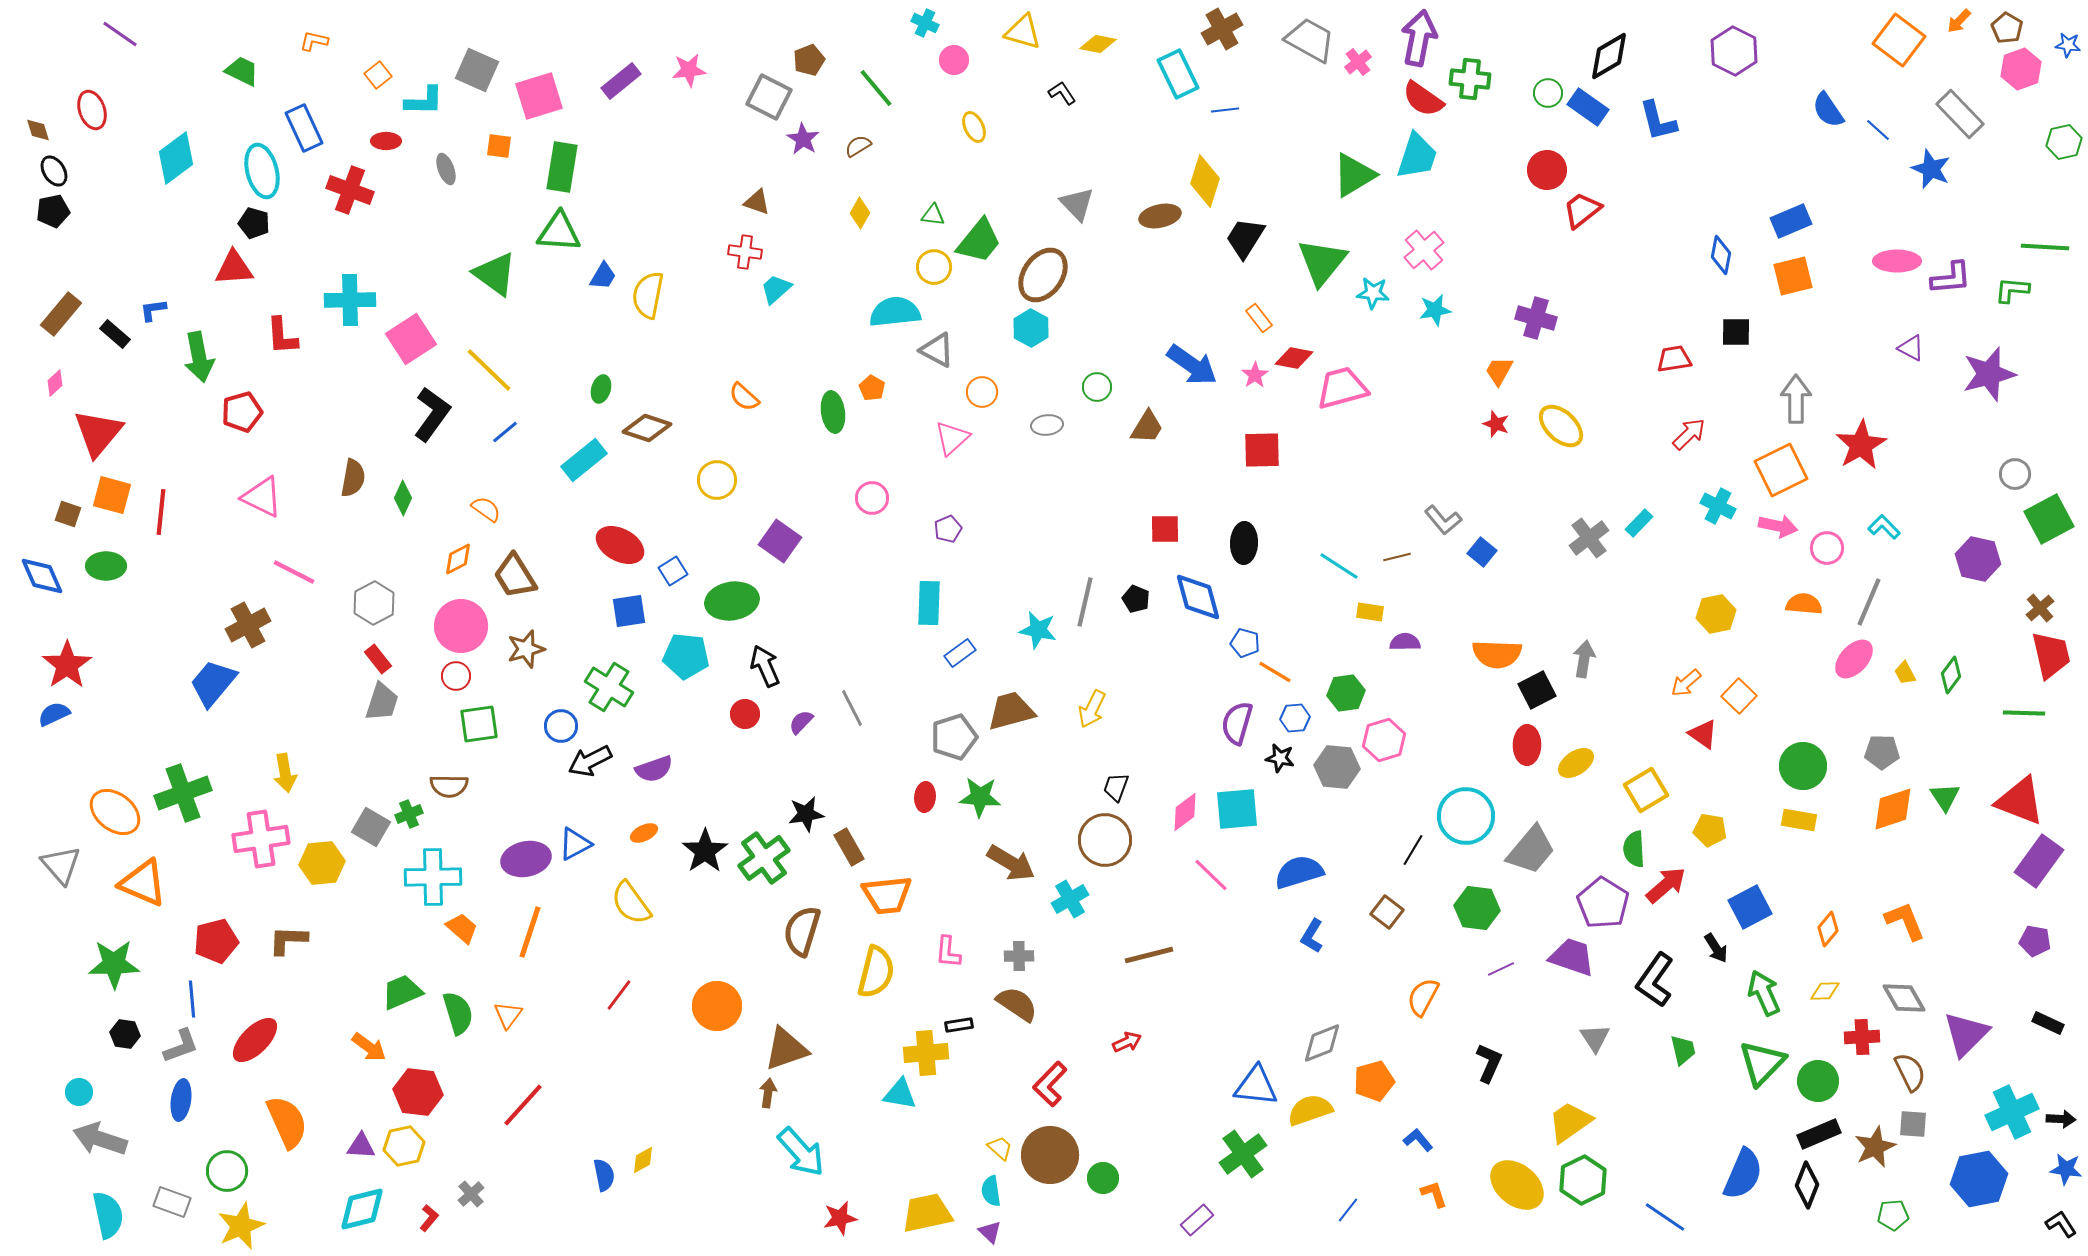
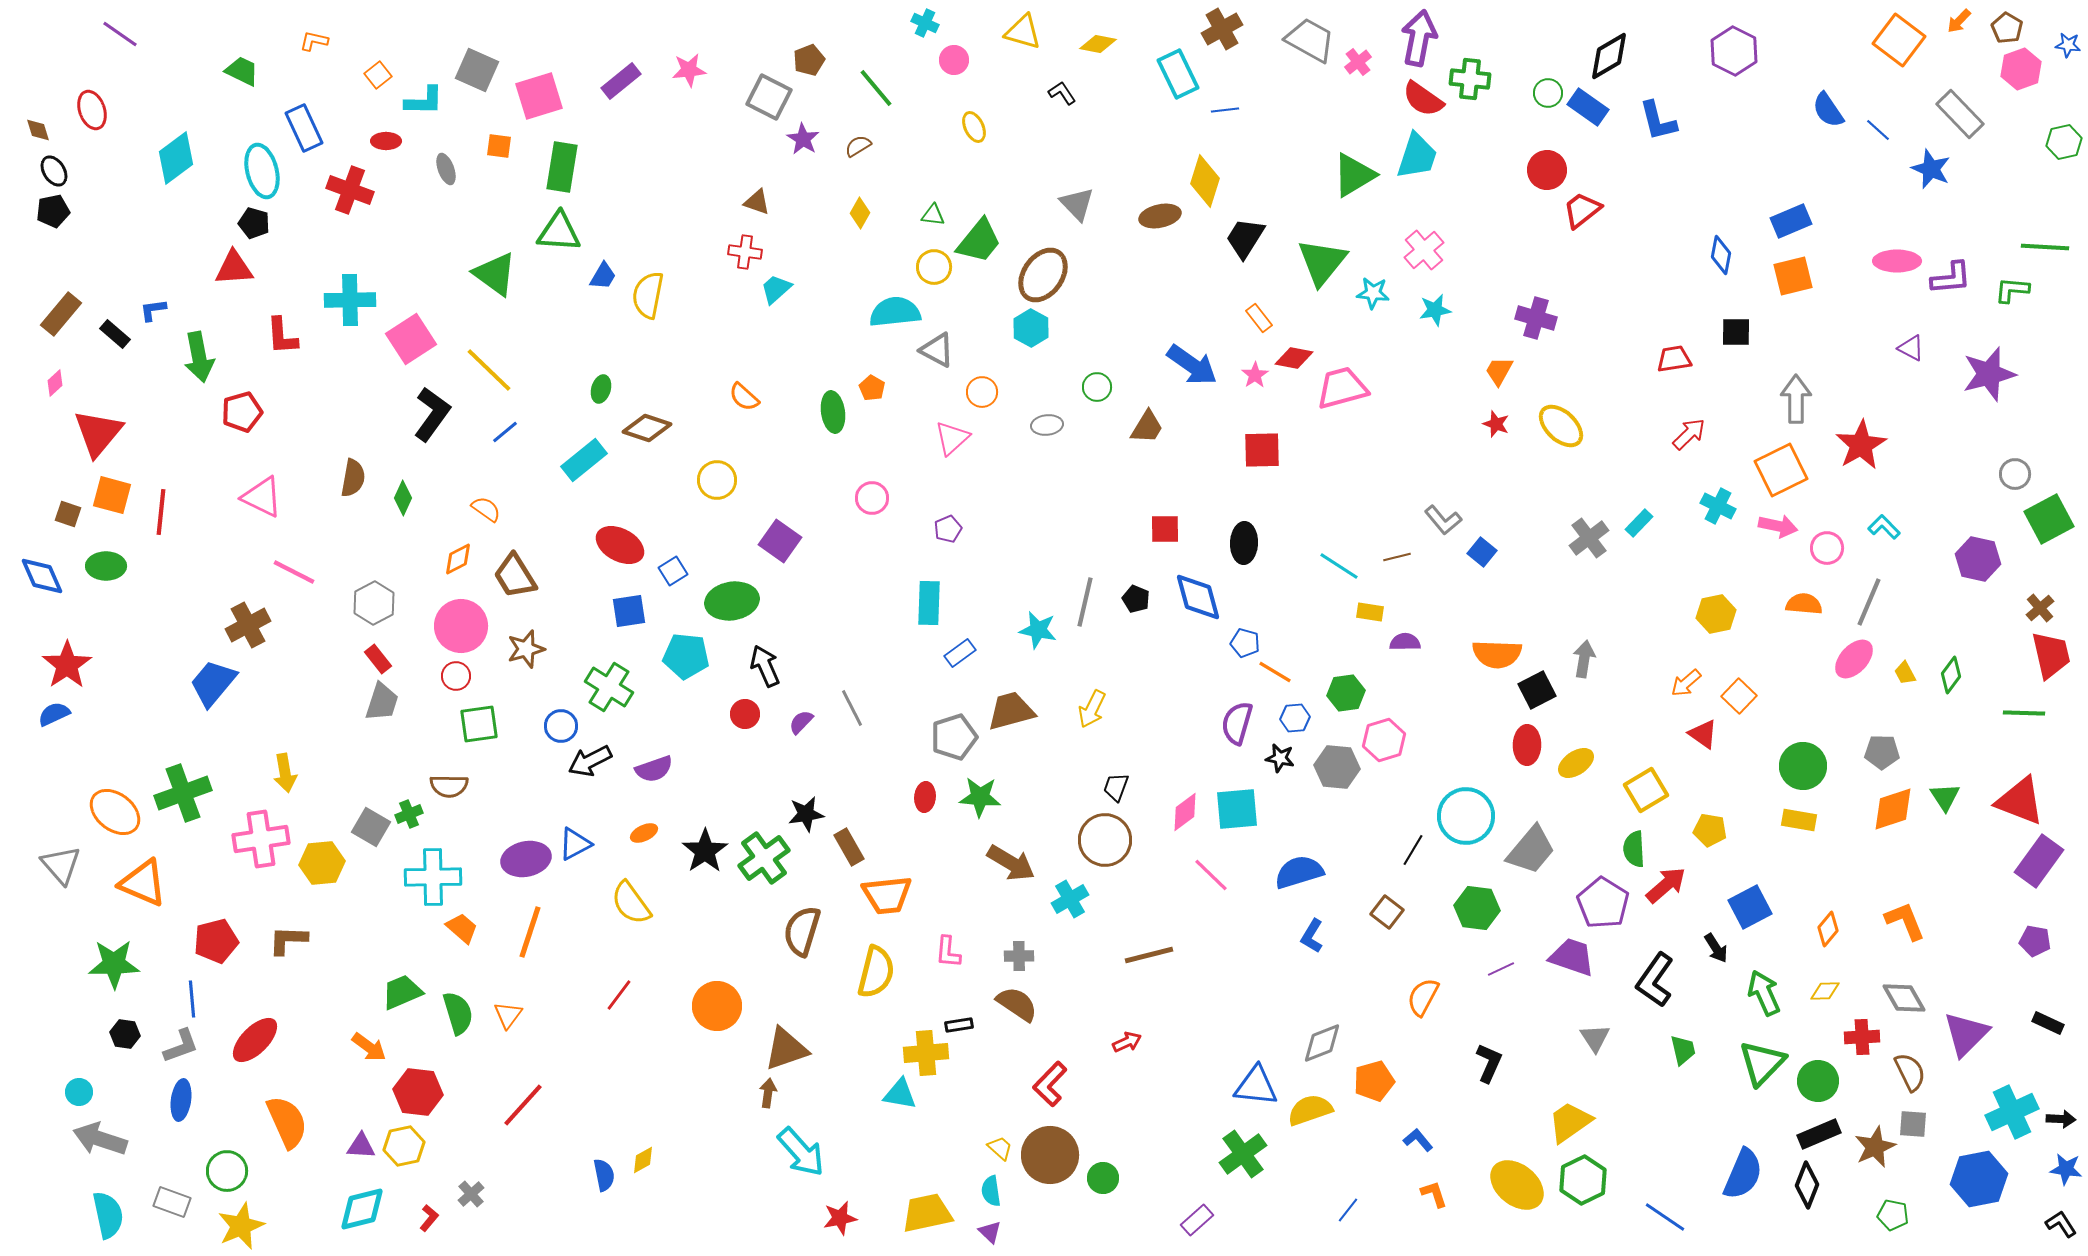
green pentagon at (1893, 1215): rotated 16 degrees clockwise
